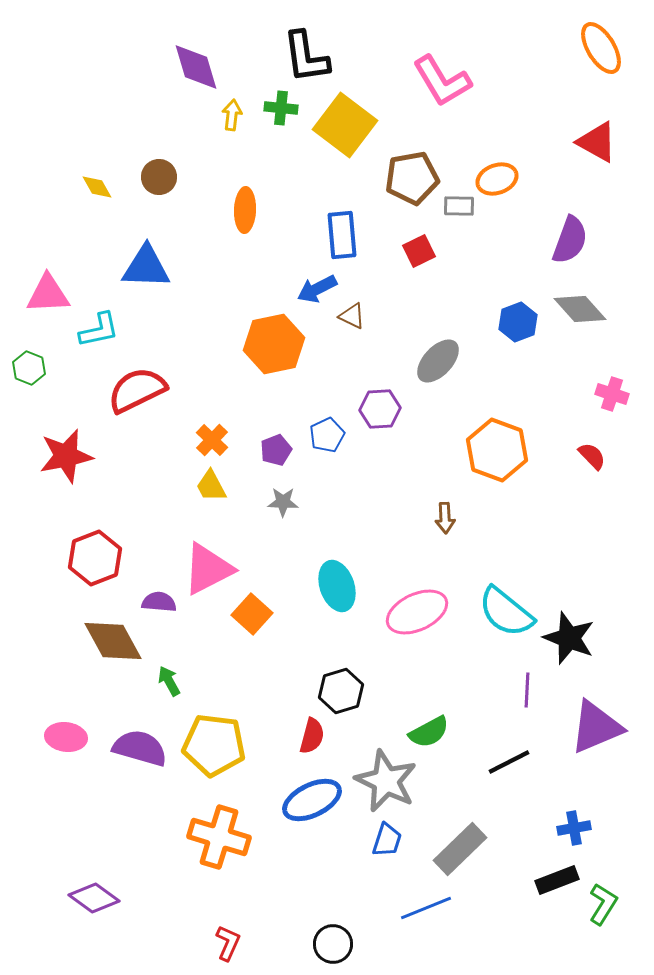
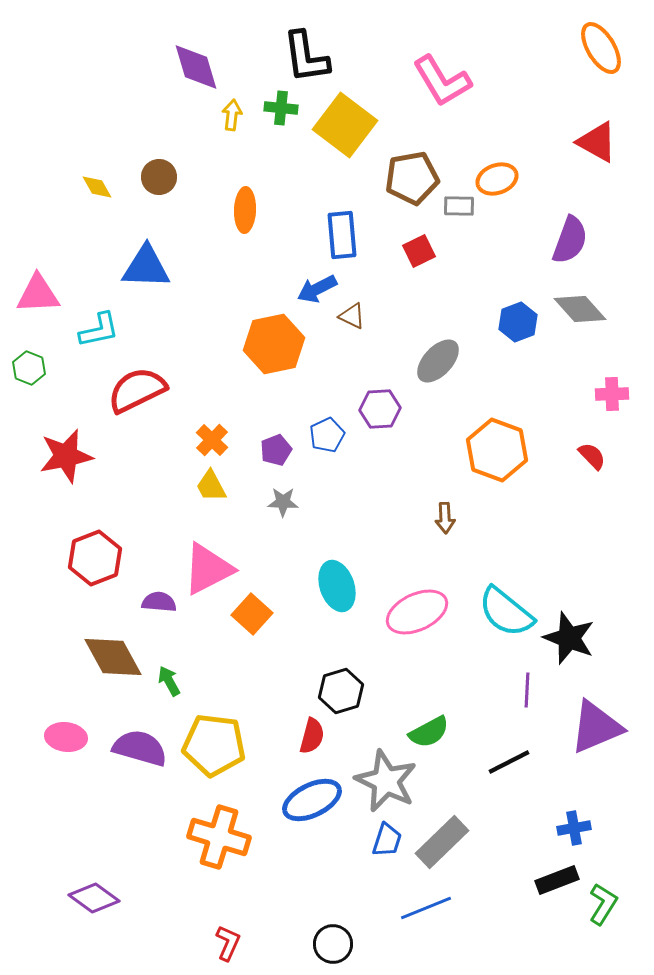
pink triangle at (48, 294): moved 10 px left
pink cross at (612, 394): rotated 20 degrees counterclockwise
brown diamond at (113, 641): moved 16 px down
gray rectangle at (460, 849): moved 18 px left, 7 px up
